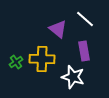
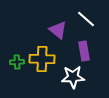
white line: moved 1 px right
purple triangle: moved 1 px down
green cross: moved 1 px right; rotated 32 degrees clockwise
white star: rotated 20 degrees counterclockwise
